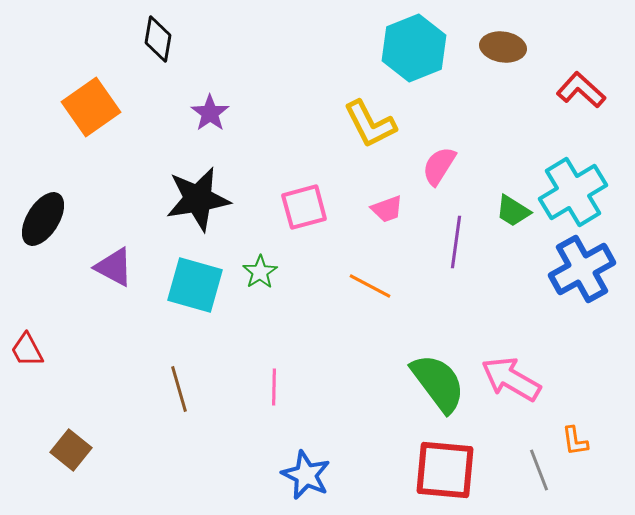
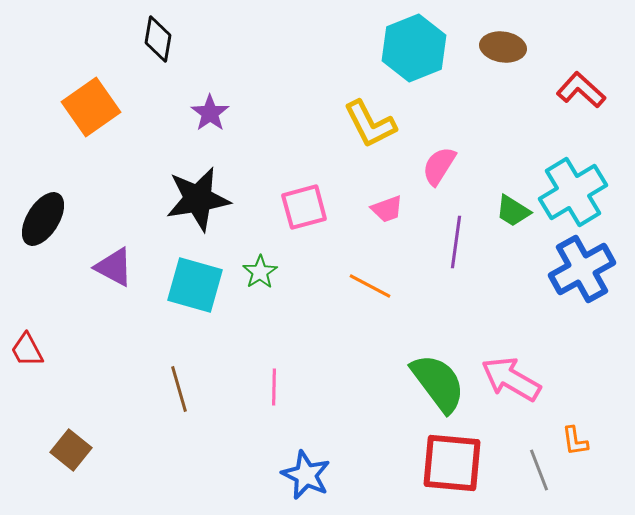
red square: moved 7 px right, 7 px up
